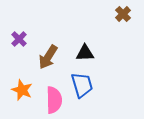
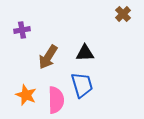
purple cross: moved 3 px right, 9 px up; rotated 35 degrees clockwise
orange star: moved 4 px right, 5 px down
pink semicircle: moved 2 px right
